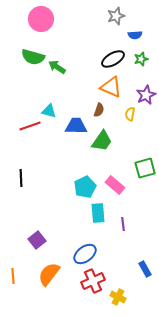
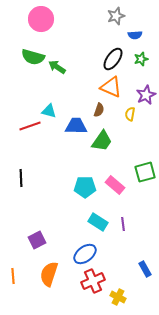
black ellipse: rotated 25 degrees counterclockwise
green square: moved 4 px down
cyan pentagon: rotated 25 degrees clockwise
cyan rectangle: moved 9 px down; rotated 54 degrees counterclockwise
purple square: rotated 12 degrees clockwise
orange semicircle: rotated 20 degrees counterclockwise
